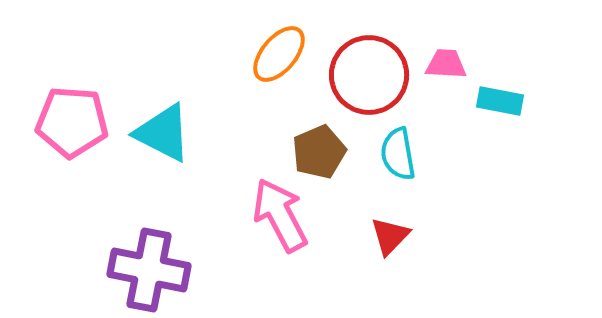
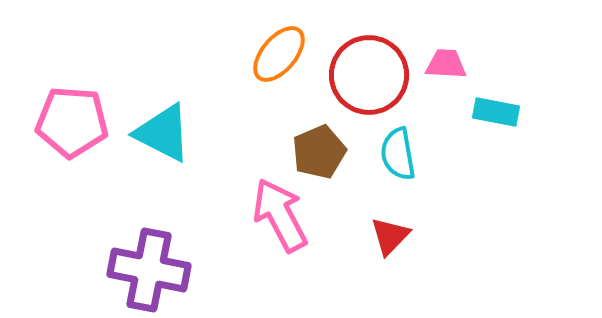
cyan rectangle: moved 4 px left, 11 px down
